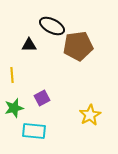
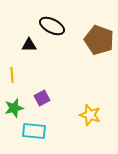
brown pentagon: moved 21 px right, 6 px up; rotated 28 degrees clockwise
yellow star: rotated 25 degrees counterclockwise
